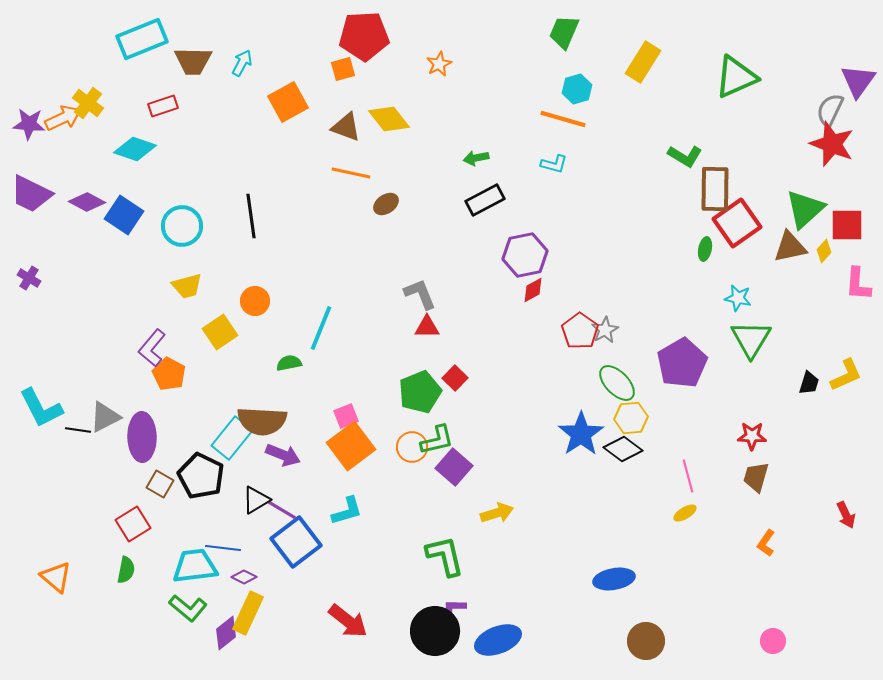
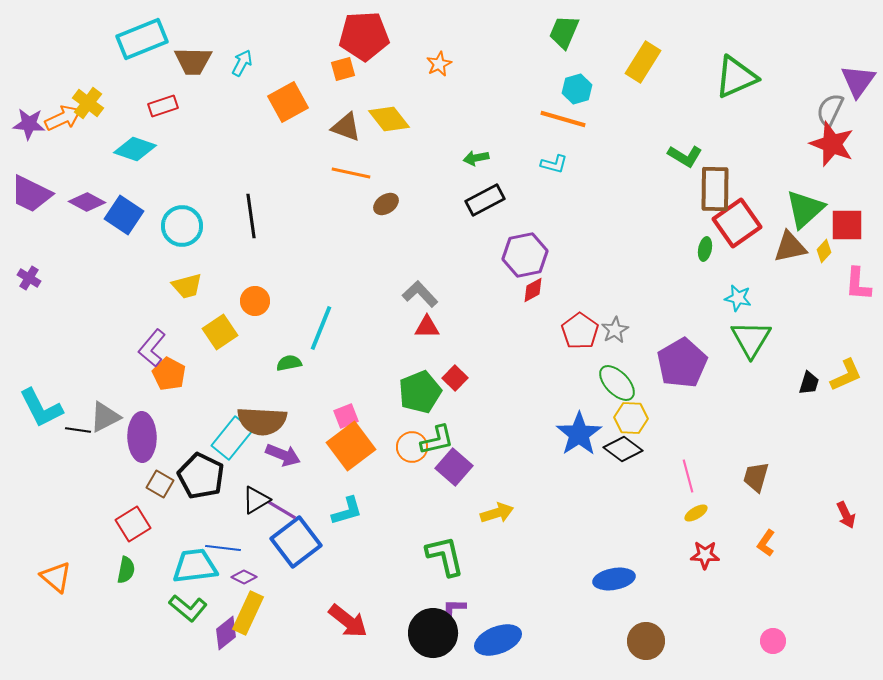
gray L-shape at (420, 294): rotated 21 degrees counterclockwise
gray star at (605, 330): moved 10 px right
yellow hexagon at (631, 418): rotated 8 degrees clockwise
blue star at (581, 434): moved 2 px left
red star at (752, 436): moved 47 px left, 119 px down
yellow ellipse at (685, 513): moved 11 px right
black circle at (435, 631): moved 2 px left, 2 px down
